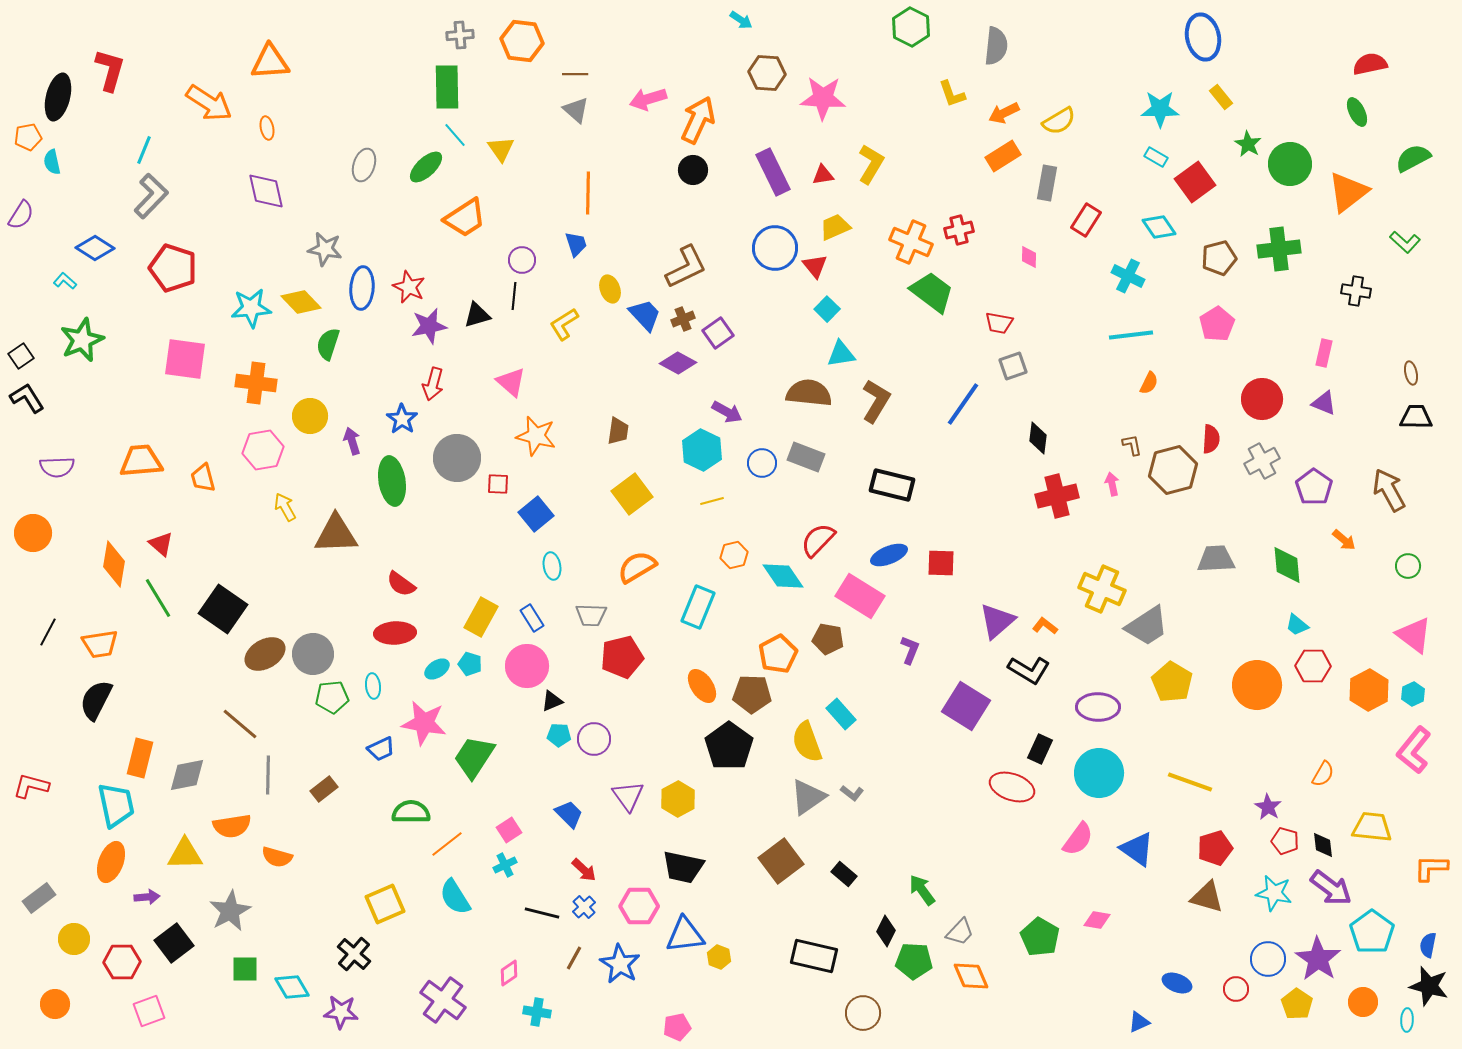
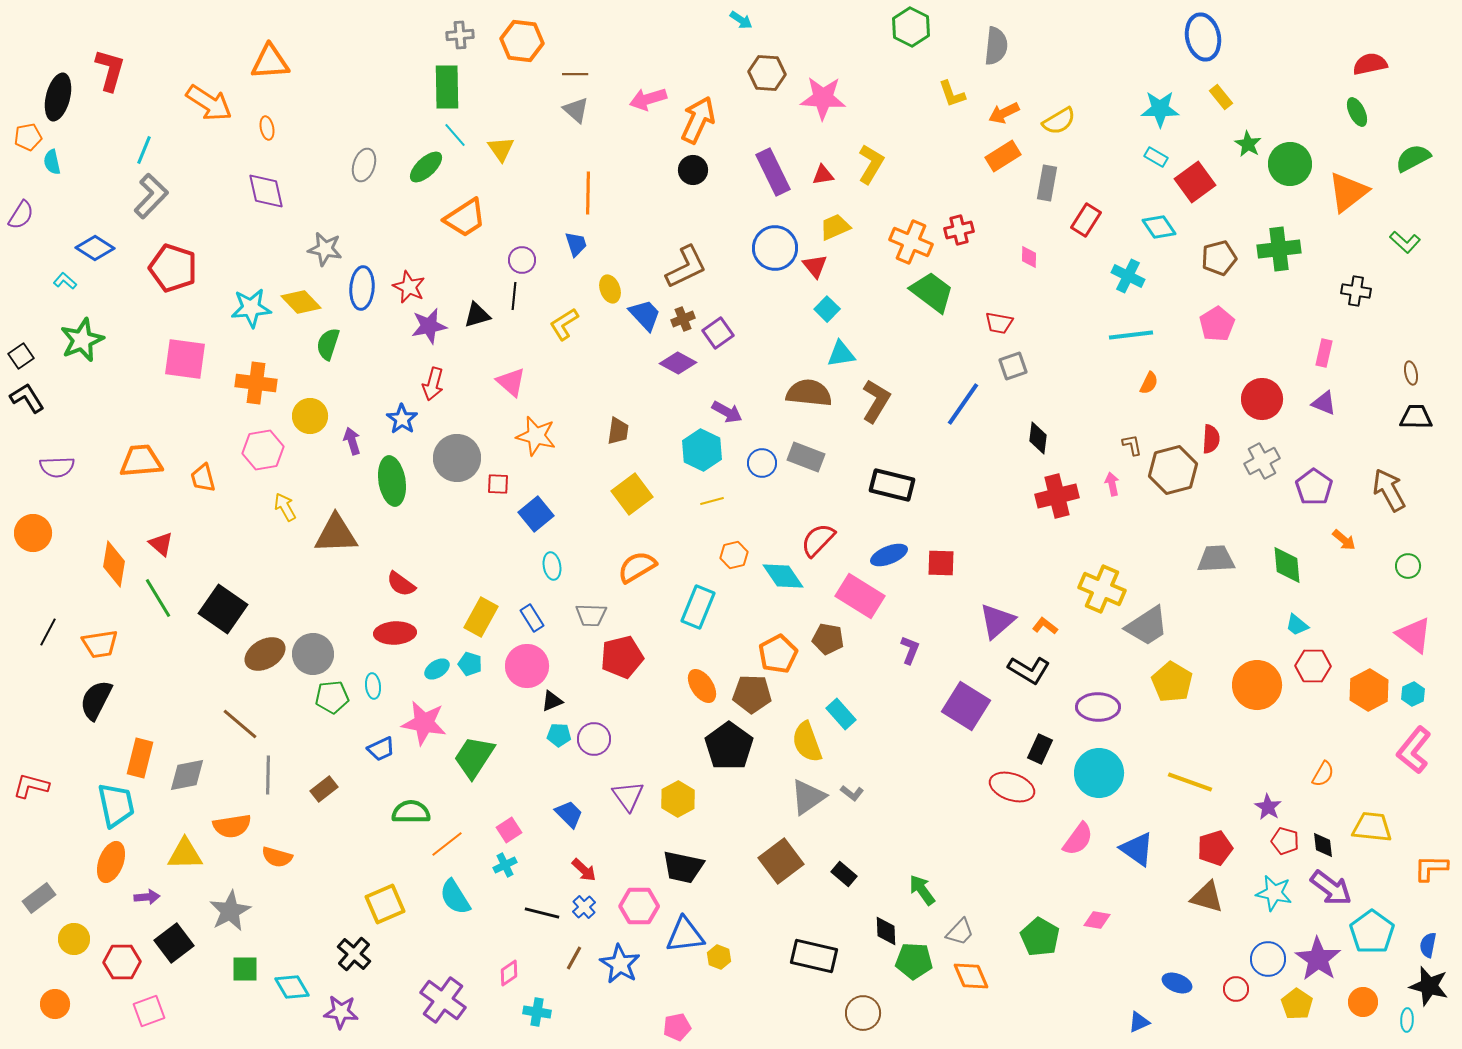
black diamond at (886, 931): rotated 28 degrees counterclockwise
